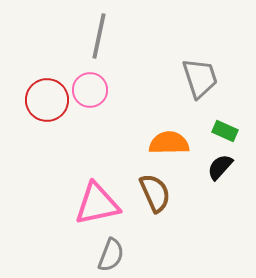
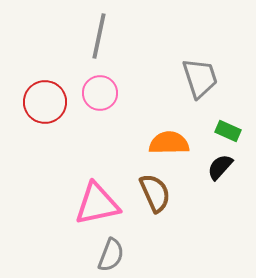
pink circle: moved 10 px right, 3 px down
red circle: moved 2 px left, 2 px down
green rectangle: moved 3 px right
